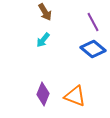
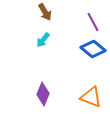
orange triangle: moved 16 px right, 1 px down
